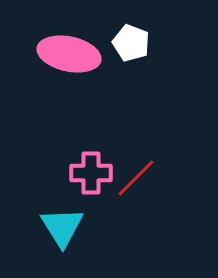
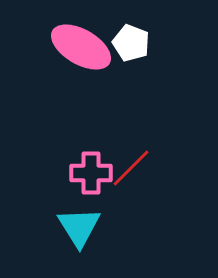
pink ellipse: moved 12 px right, 7 px up; rotated 18 degrees clockwise
red line: moved 5 px left, 10 px up
cyan triangle: moved 17 px right
